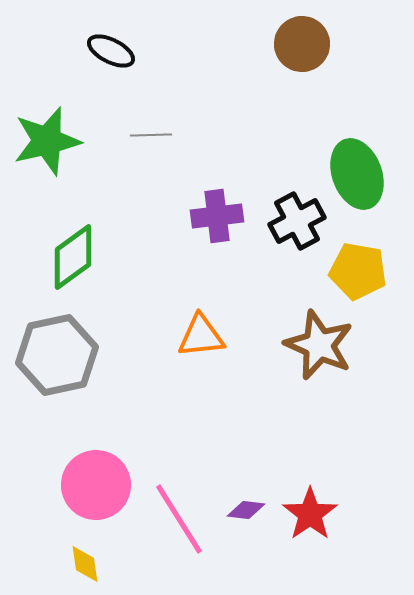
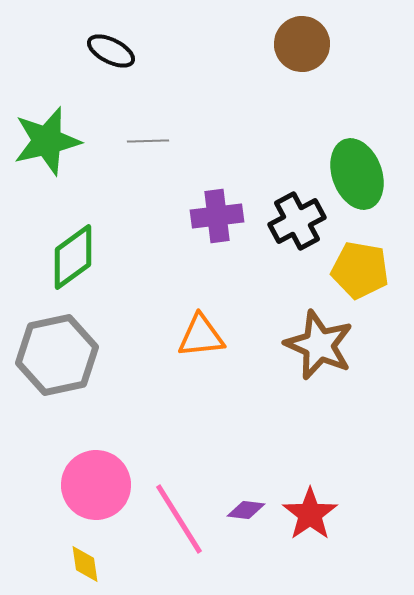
gray line: moved 3 px left, 6 px down
yellow pentagon: moved 2 px right, 1 px up
